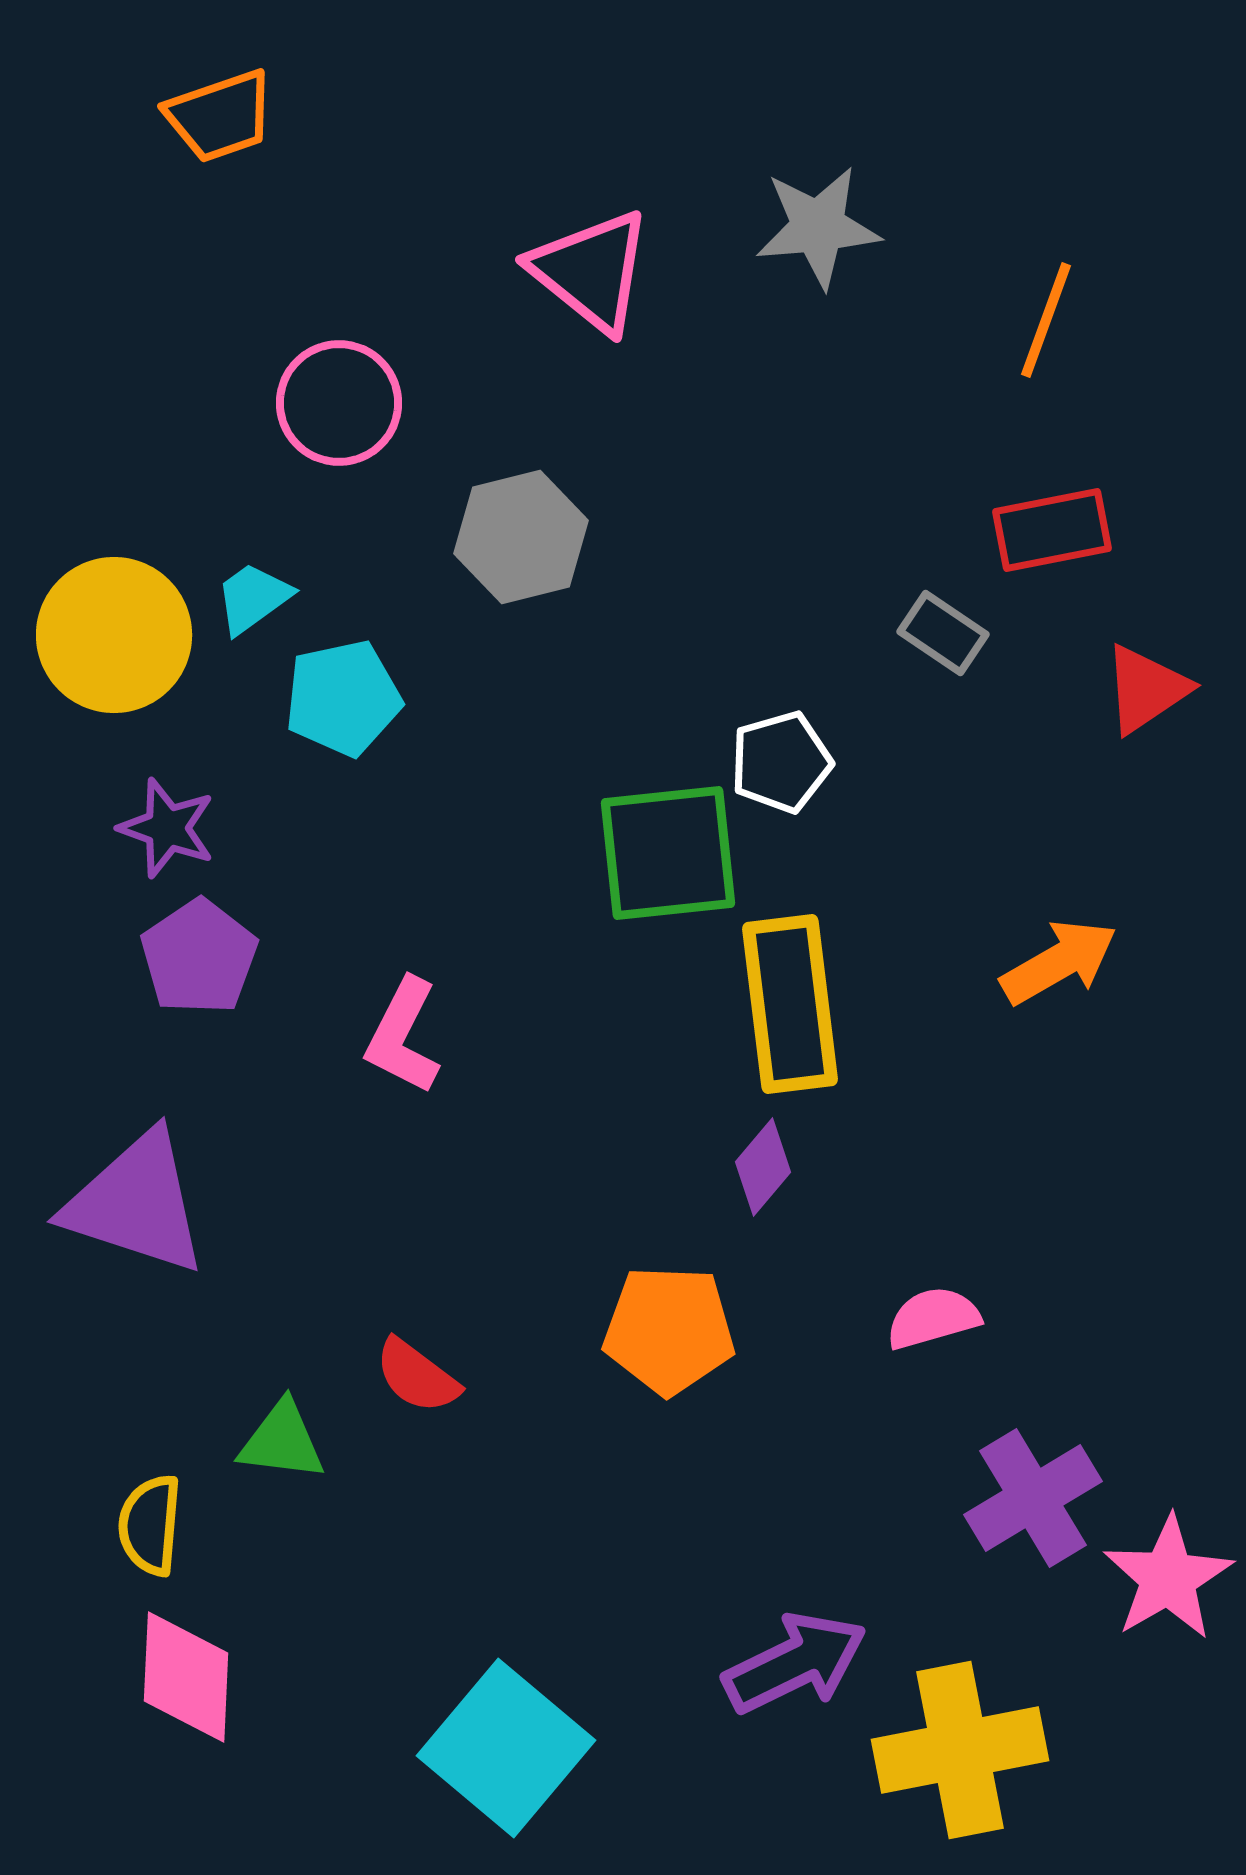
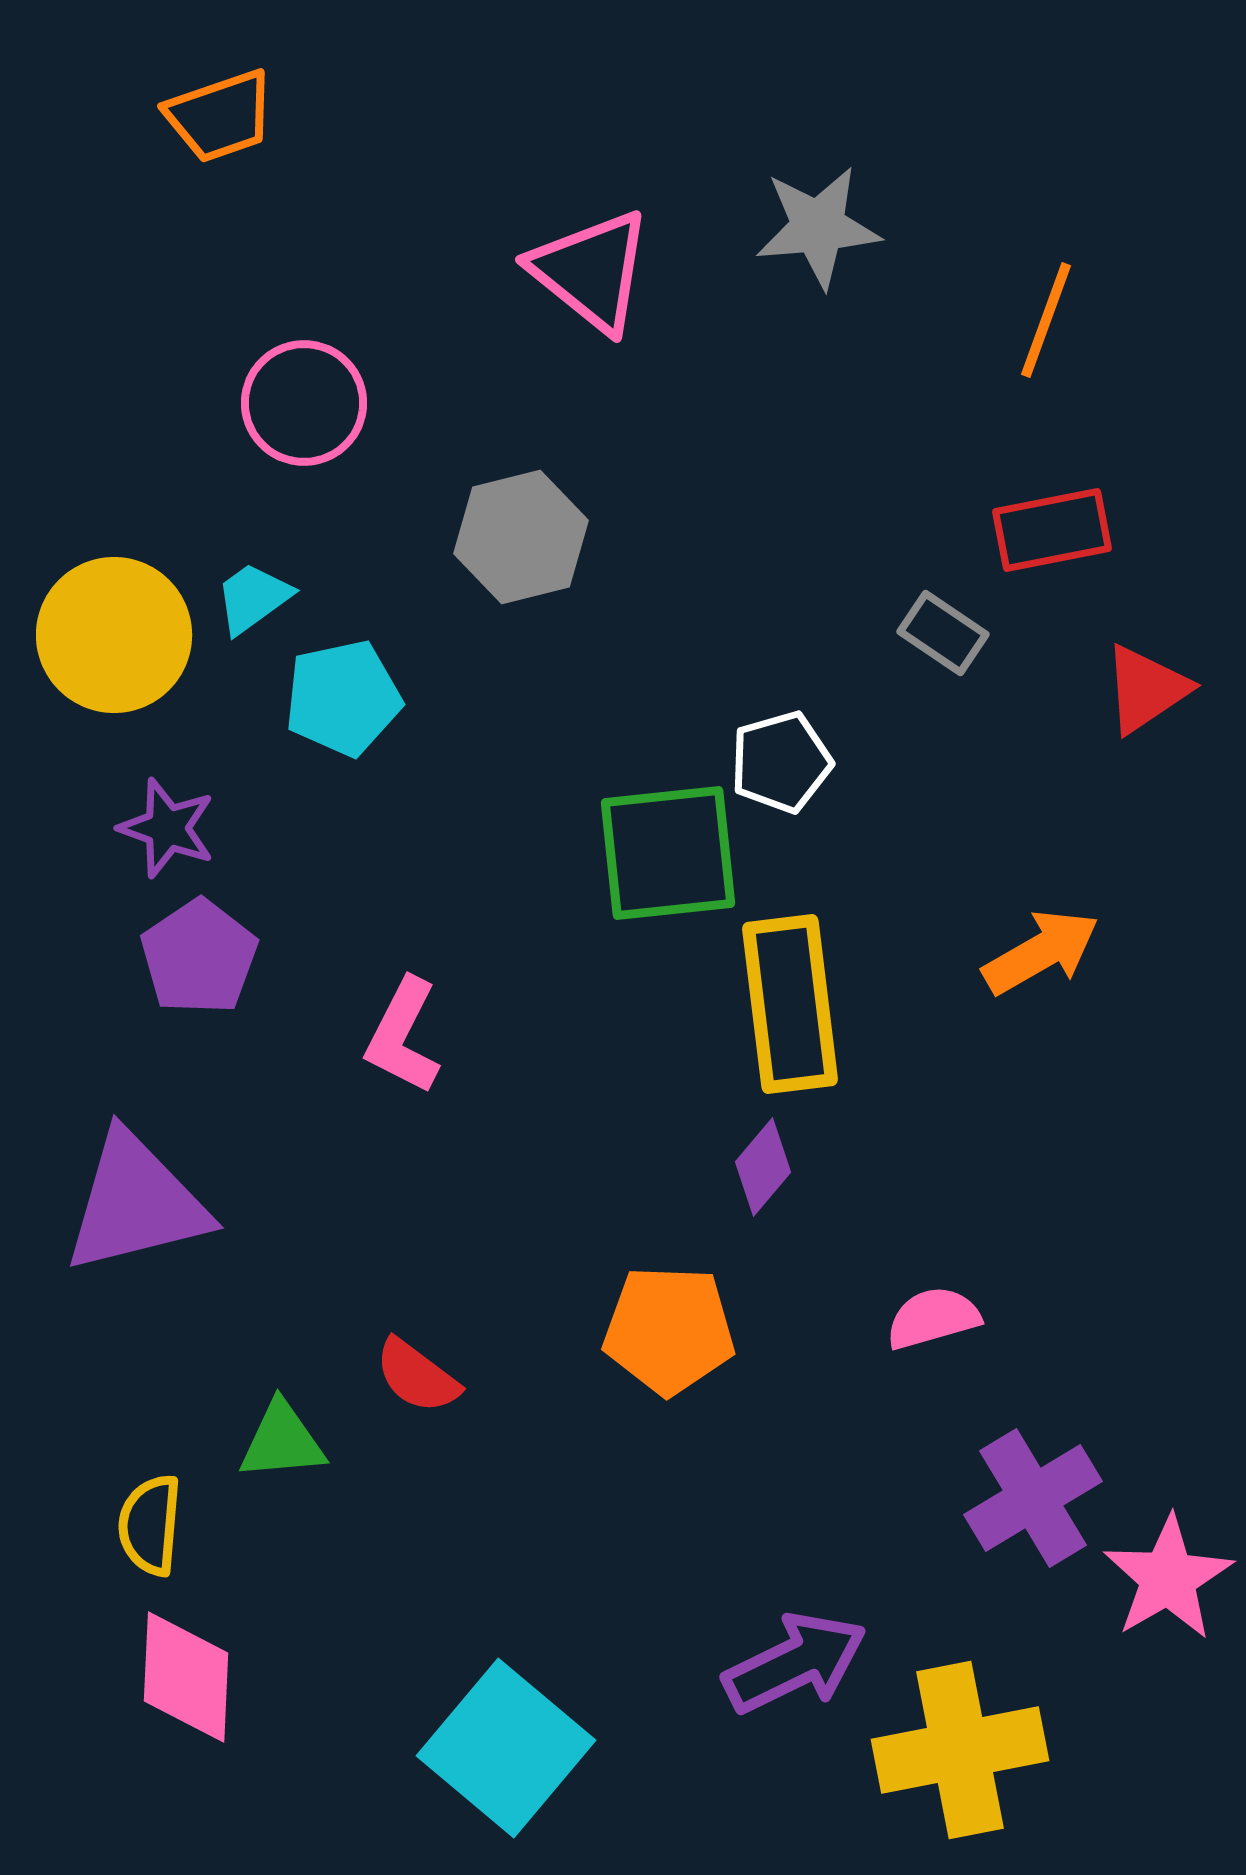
pink circle: moved 35 px left
orange arrow: moved 18 px left, 10 px up
purple triangle: rotated 32 degrees counterclockwise
green triangle: rotated 12 degrees counterclockwise
